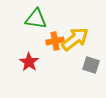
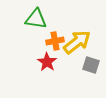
yellow arrow: moved 2 px right, 3 px down
red star: moved 18 px right
